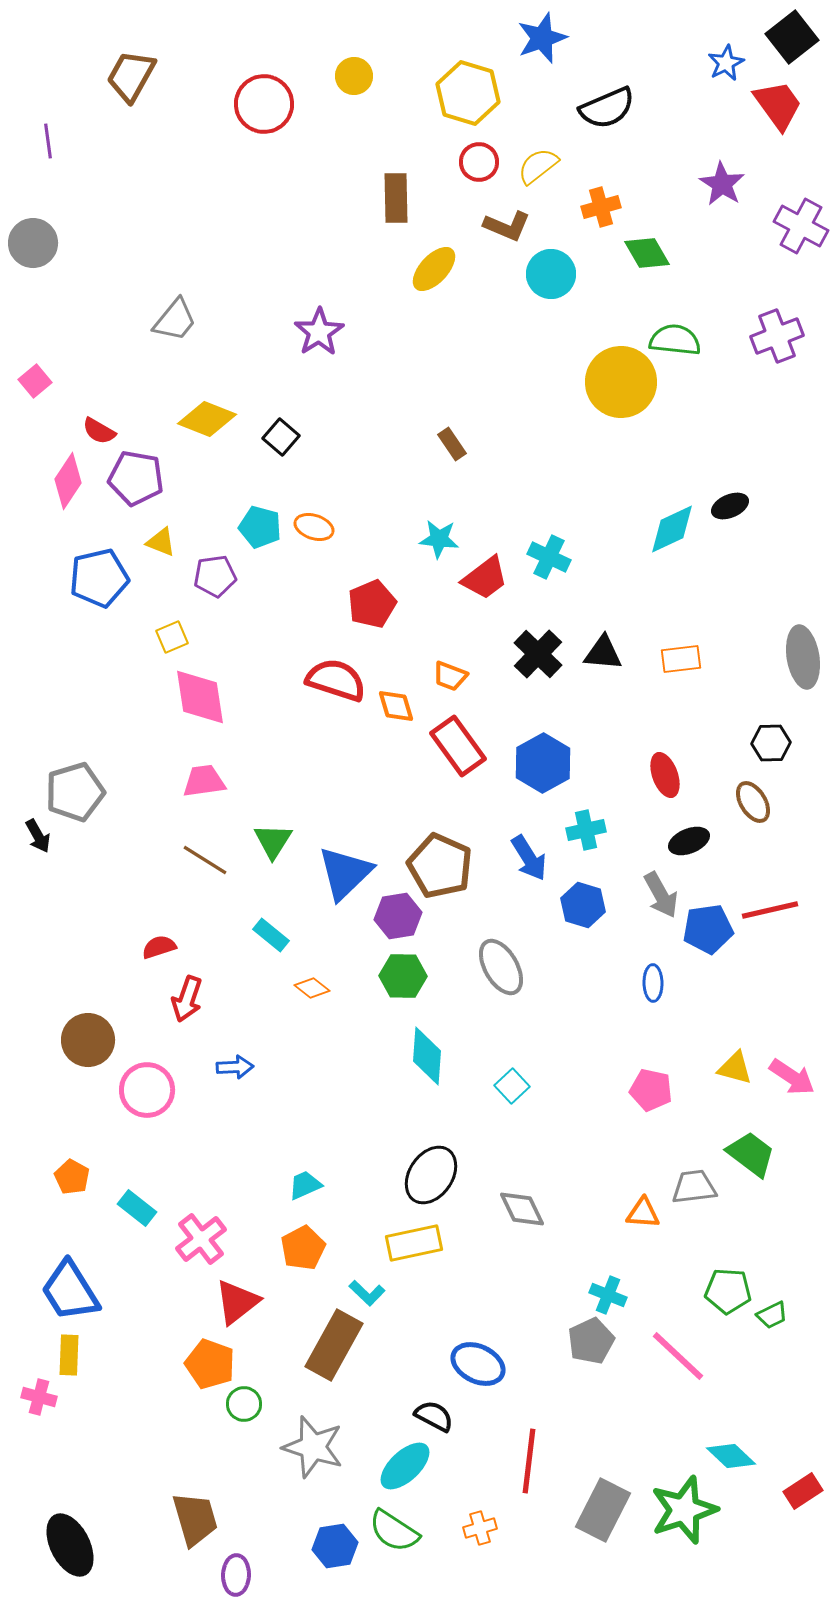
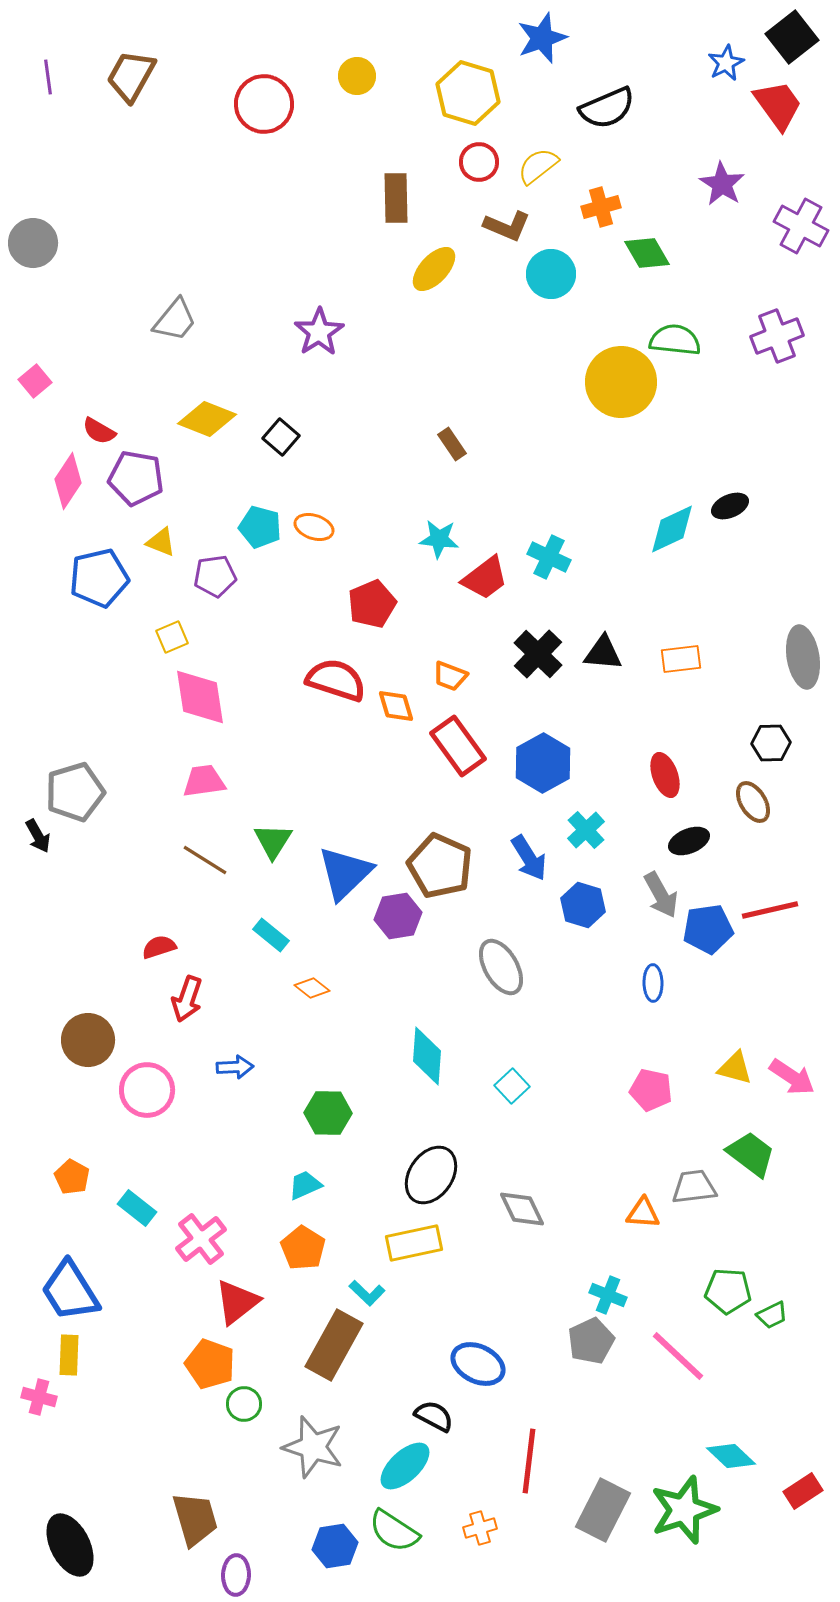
yellow circle at (354, 76): moved 3 px right
purple line at (48, 141): moved 64 px up
cyan cross at (586, 830): rotated 30 degrees counterclockwise
green hexagon at (403, 976): moved 75 px left, 137 px down
orange pentagon at (303, 1248): rotated 12 degrees counterclockwise
